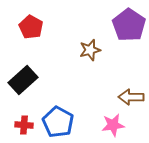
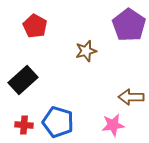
red pentagon: moved 4 px right, 1 px up
brown star: moved 4 px left, 1 px down
blue pentagon: rotated 12 degrees counterclockwise
